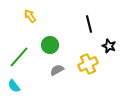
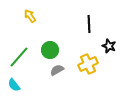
black line: rotated 12 degrees clockwise
green circle: moved 5 px down
cyan semicircle: moved 1 px up
